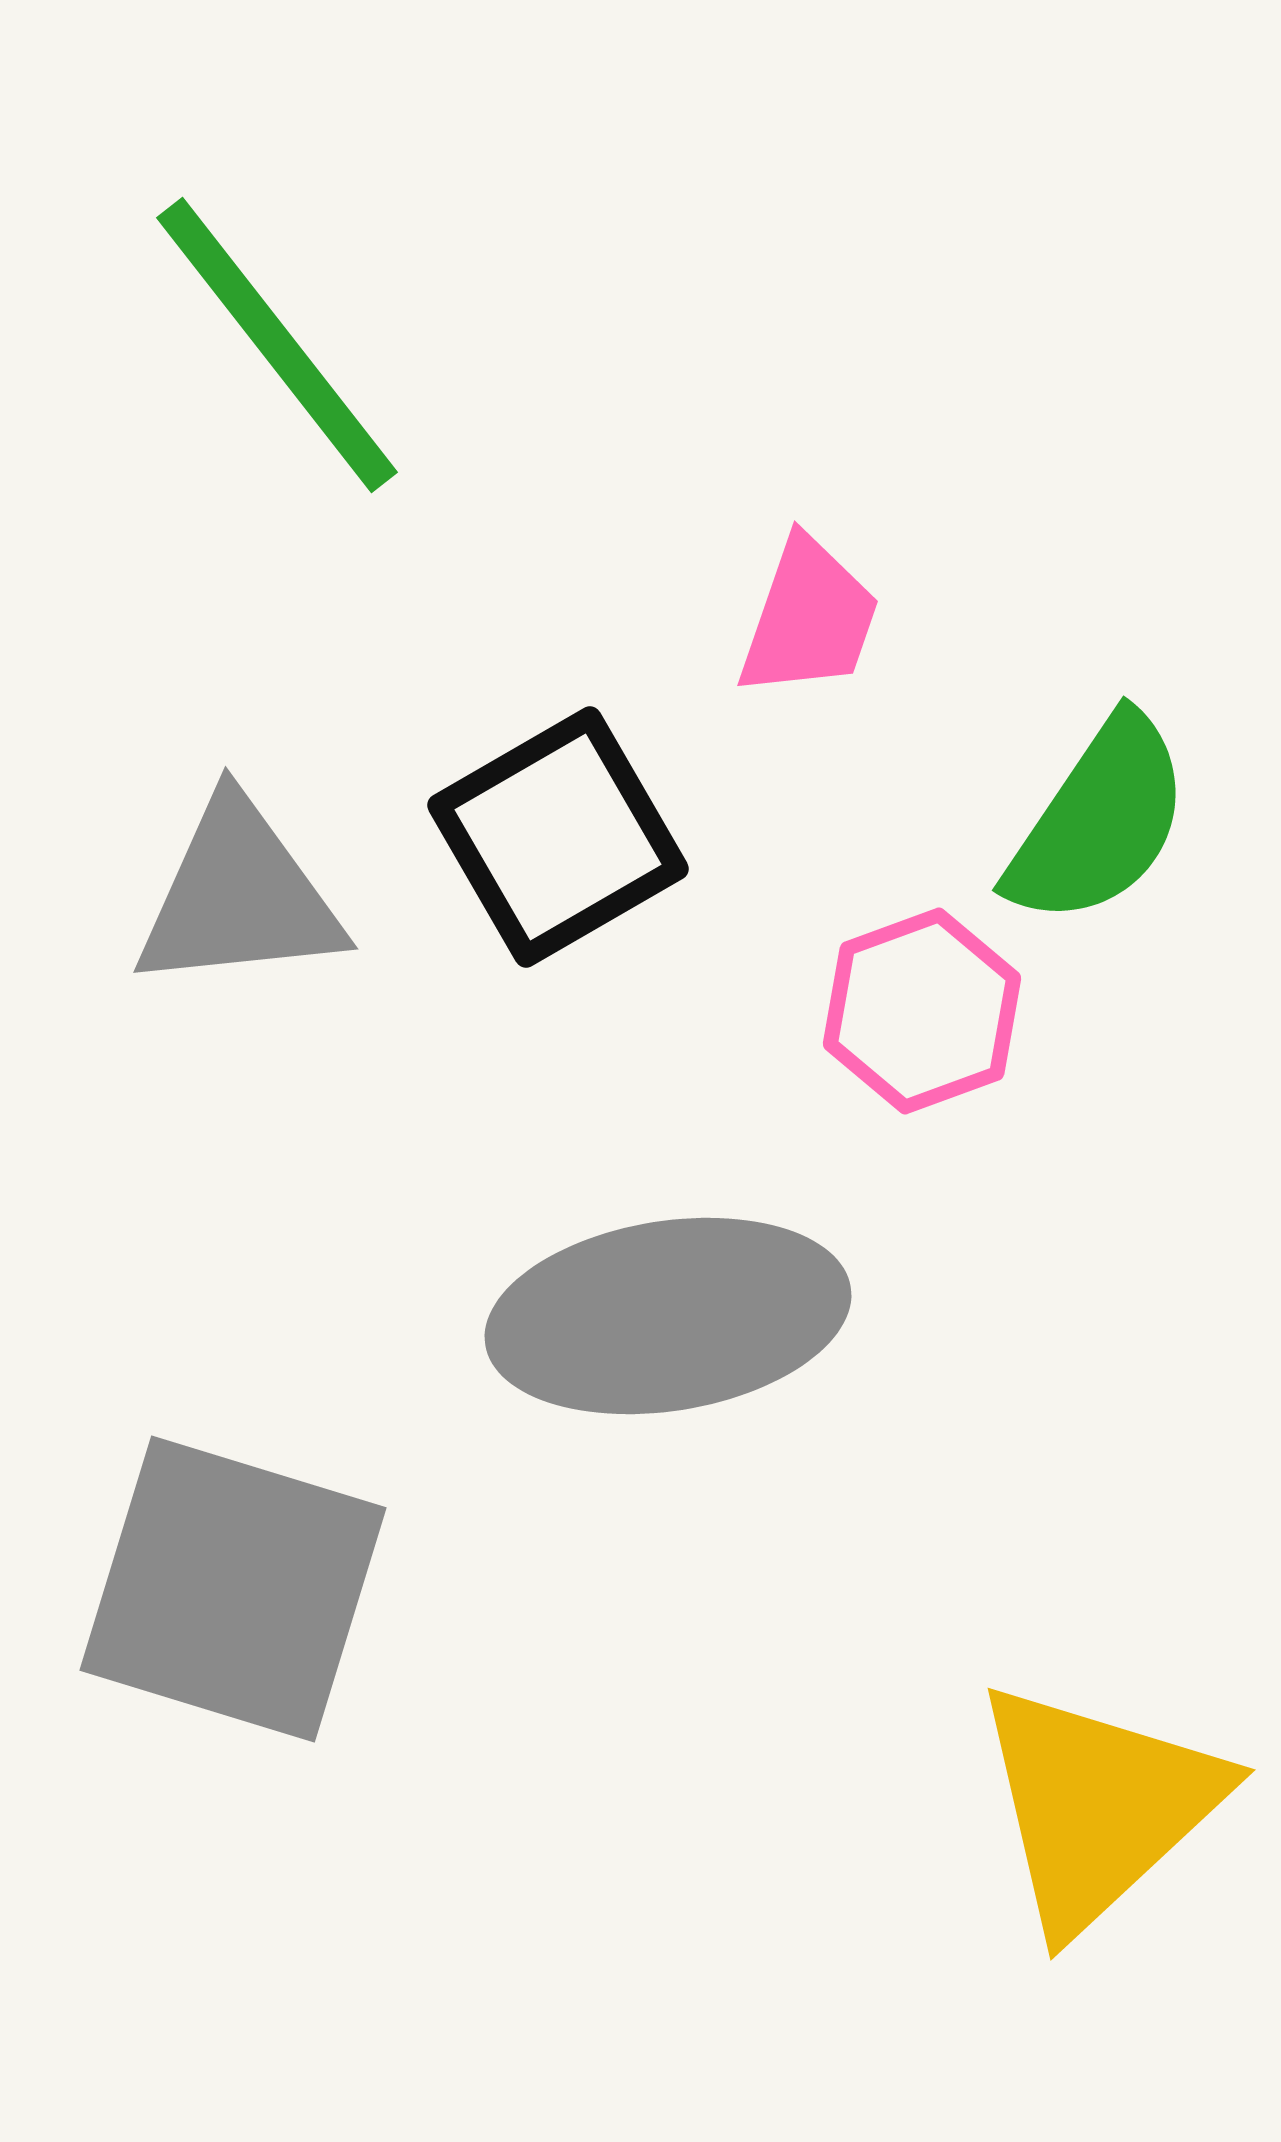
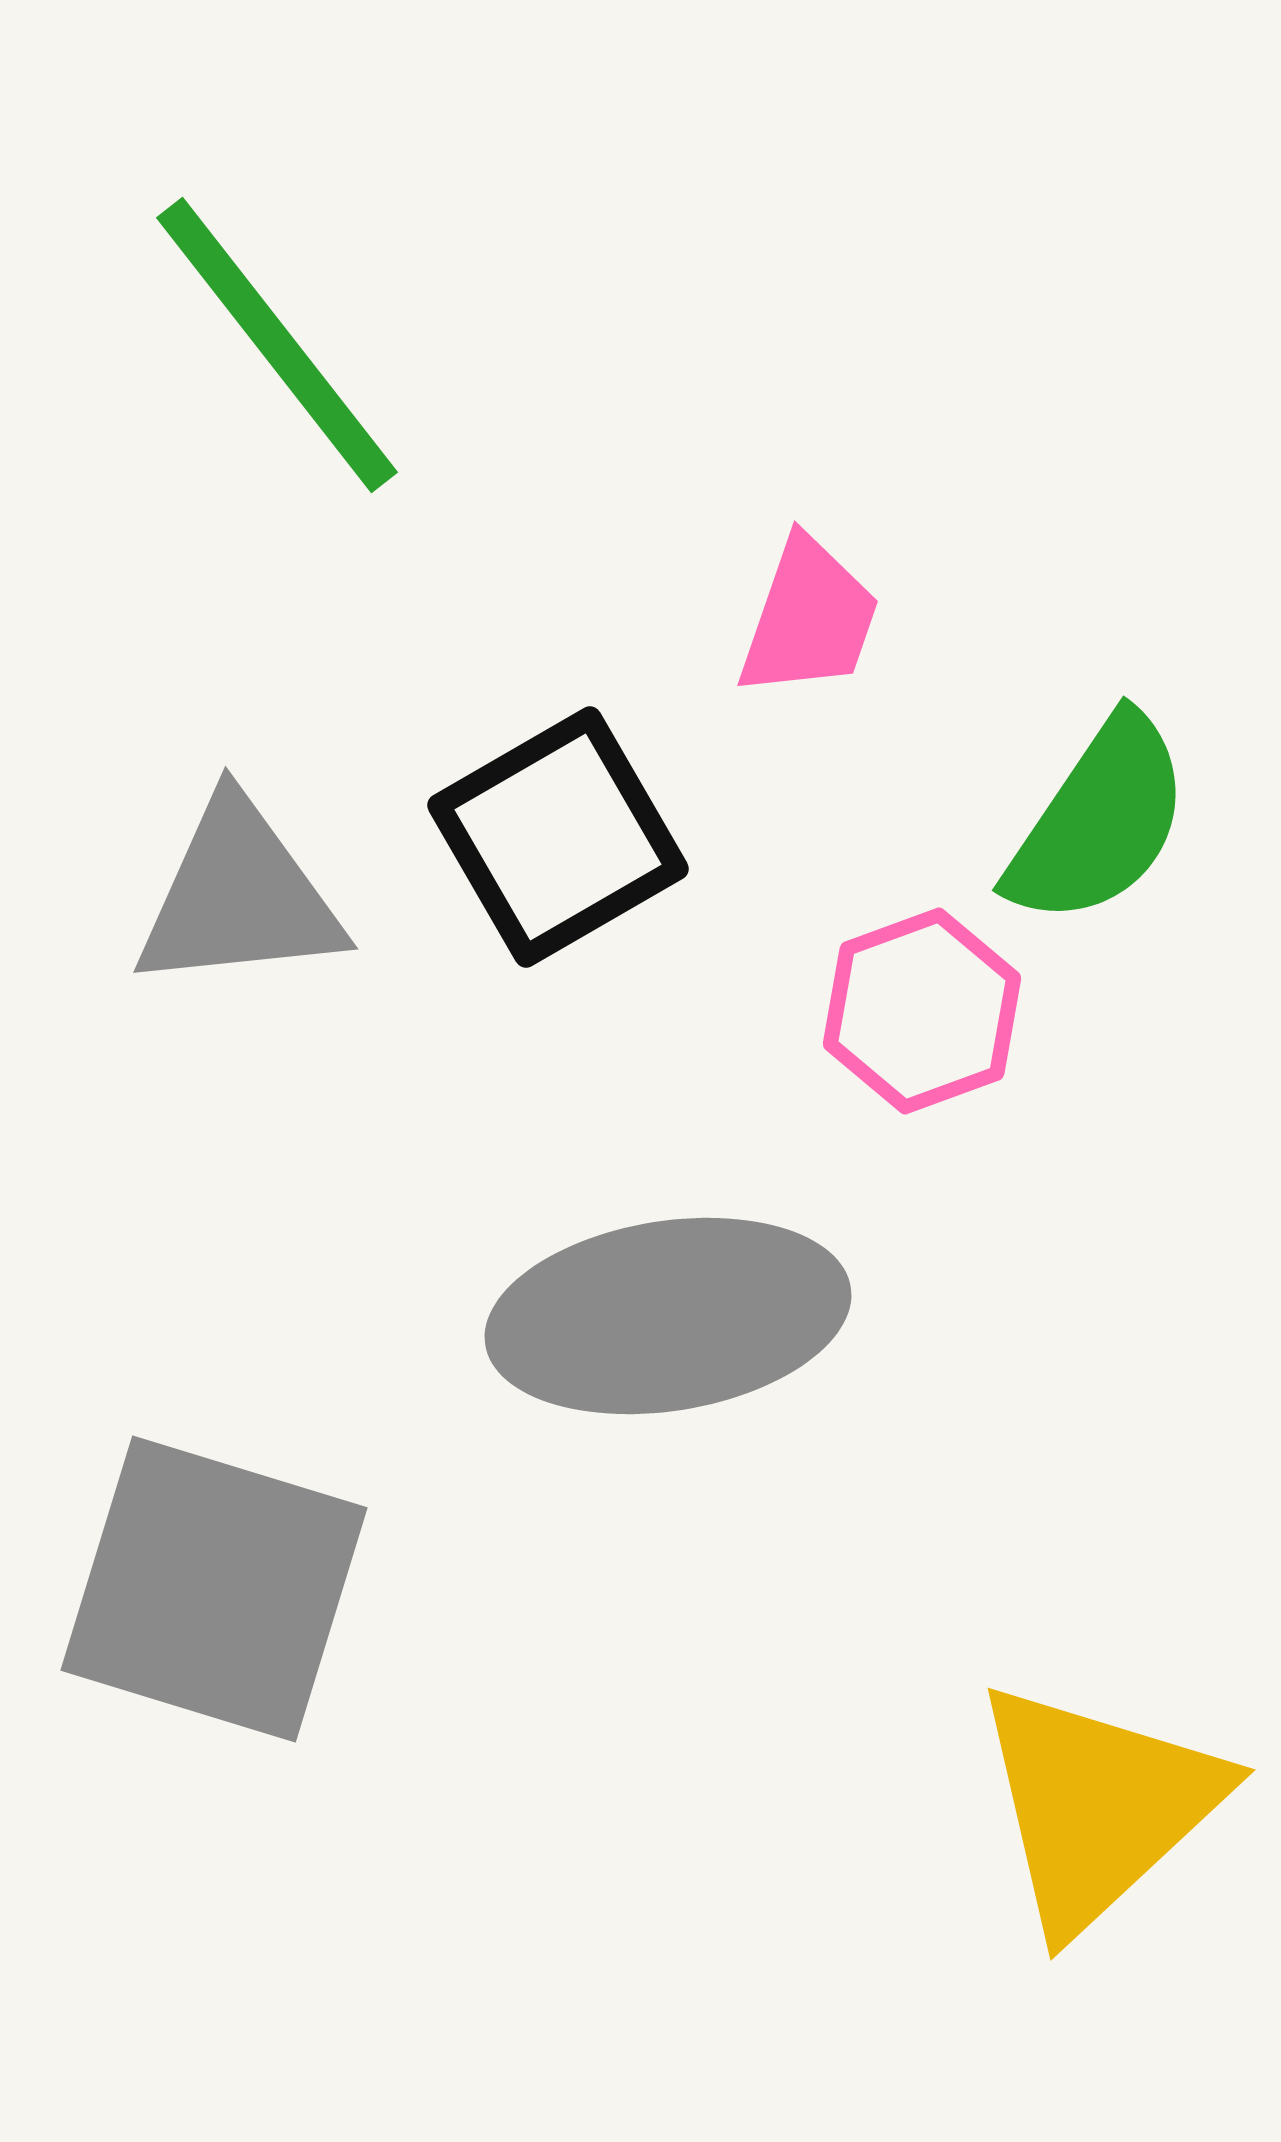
gray square: moved 19 px left
